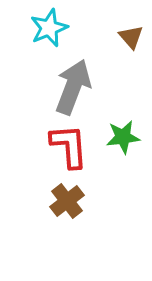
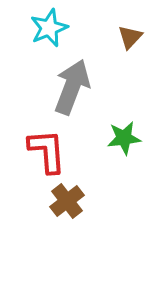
brown triangle: moved 1 px left; rotated 24 degrees clockwise
gray arrow: moved 1 px left
green star: moved 1 px right, 1 px down
red L-shape: moved 22 px left, 5 px down
